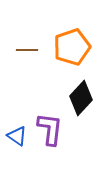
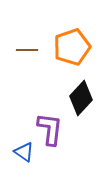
blue triangle: moved 7 px right, 16 px down
